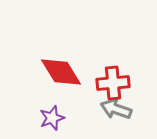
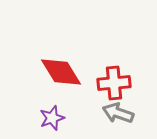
red cross: moved 1 px right
gray arrow: moved 2 px right, 4 px down
